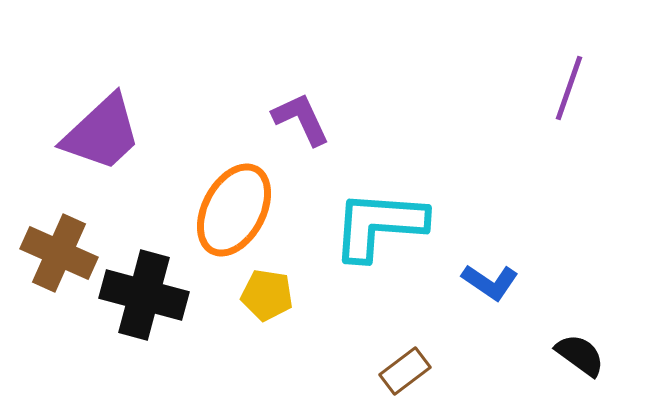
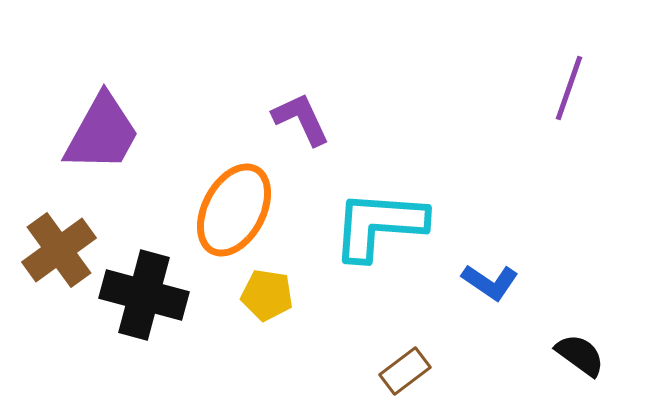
purple trapezoid: rotated 18 degrees counterclockwise
brown cross: moved 3 px up; rotated 30 degrees clockwise
